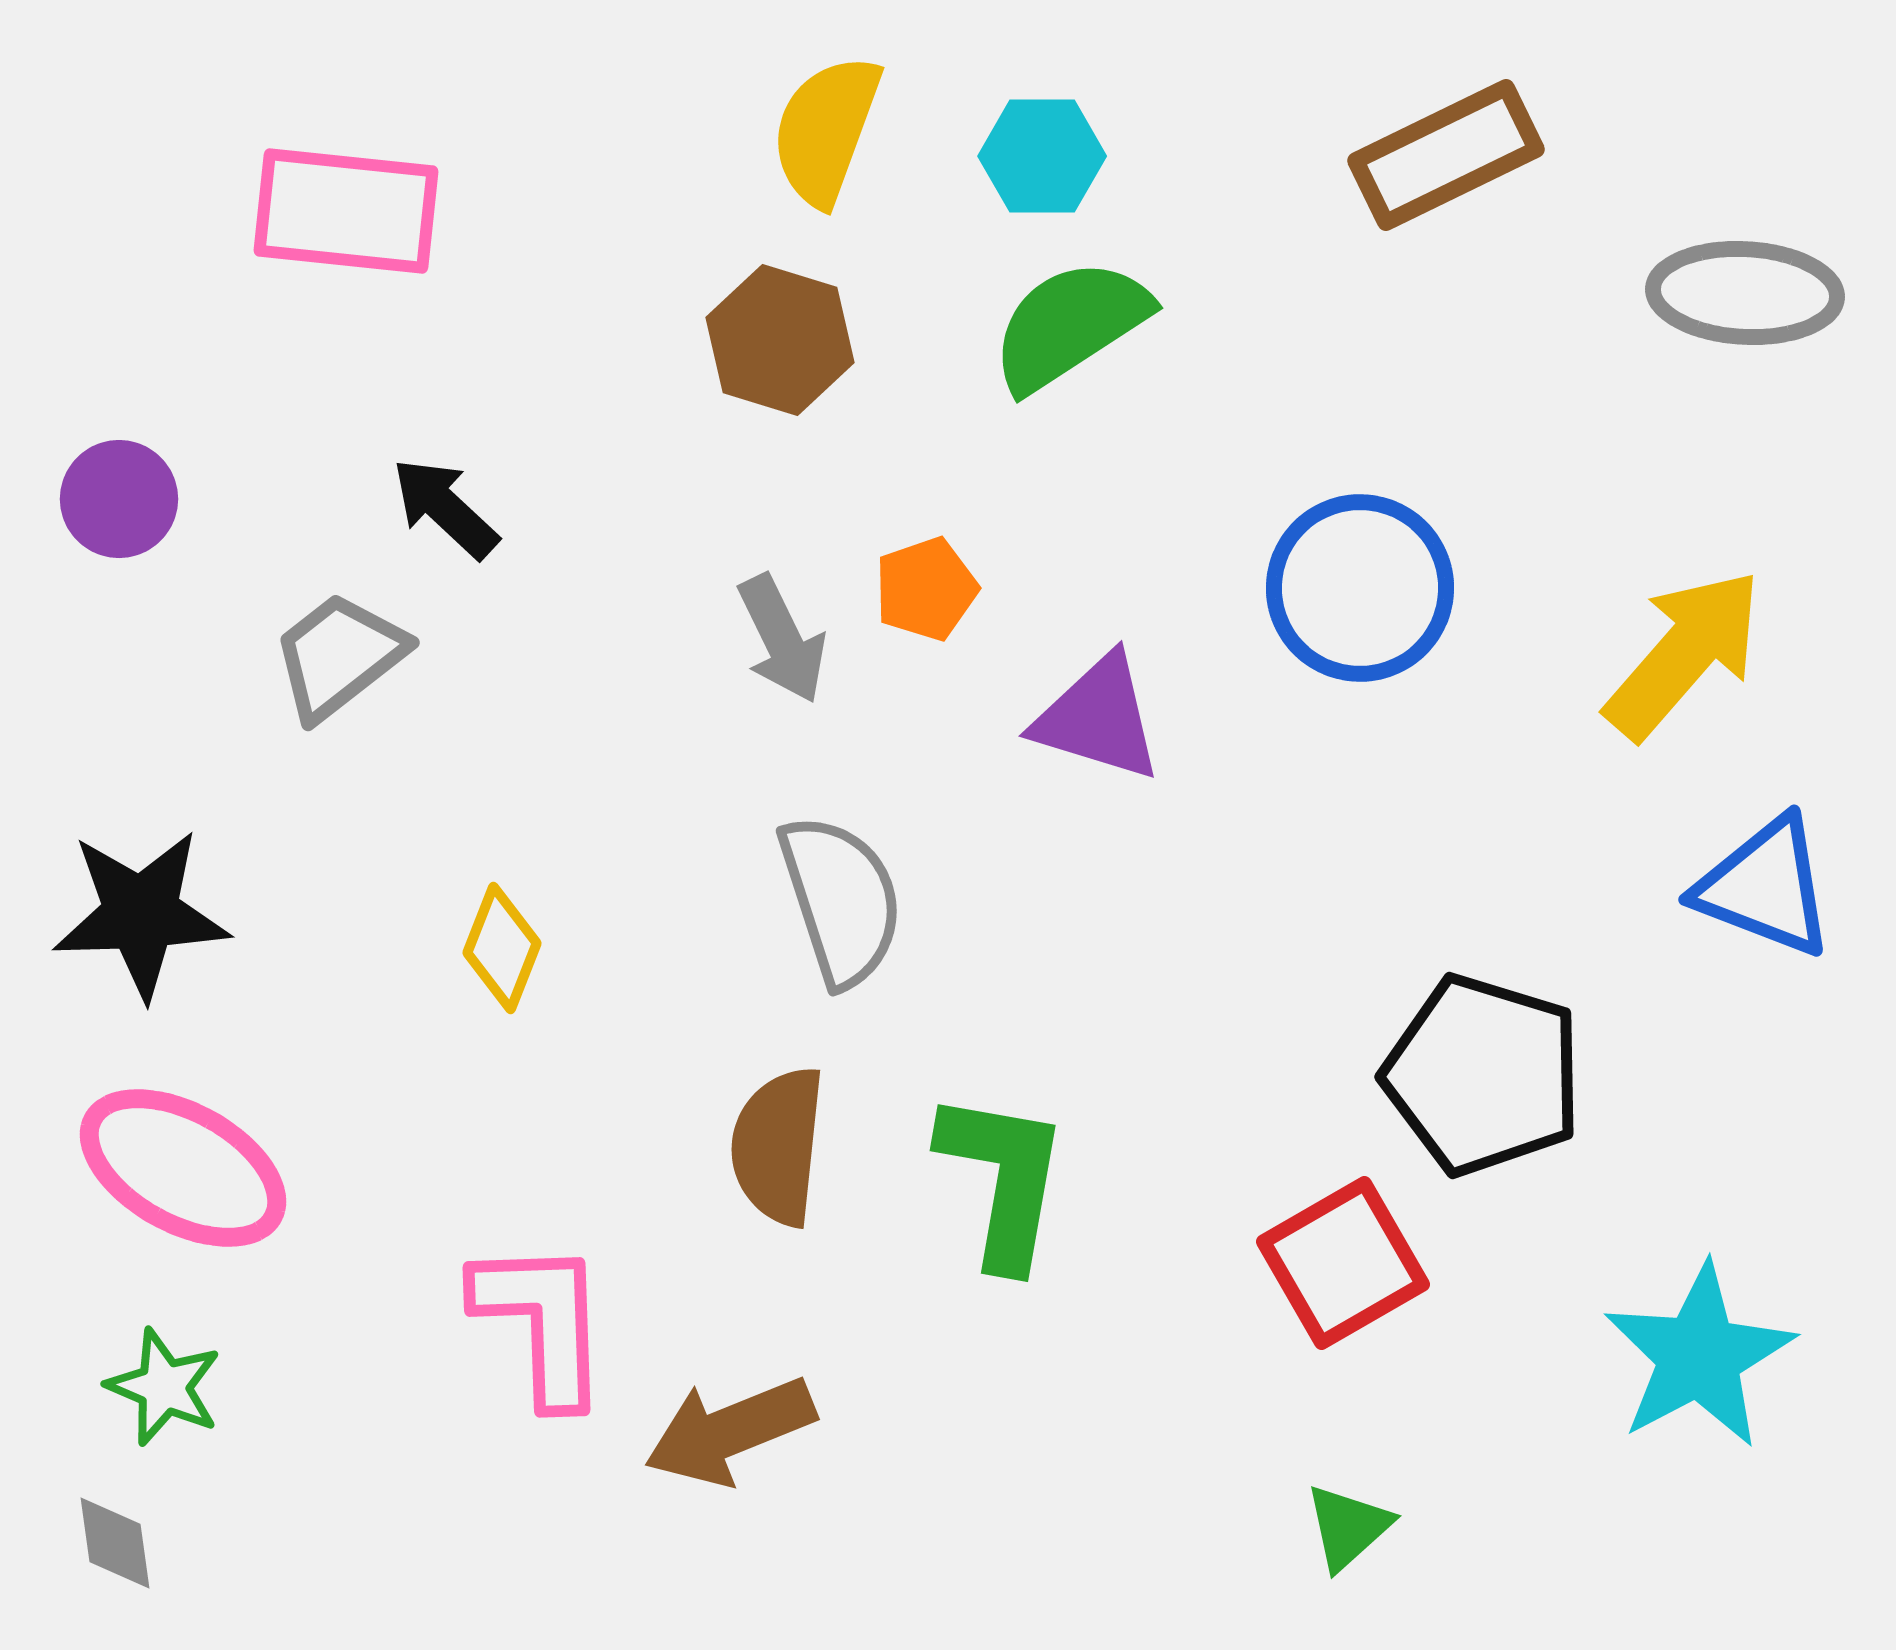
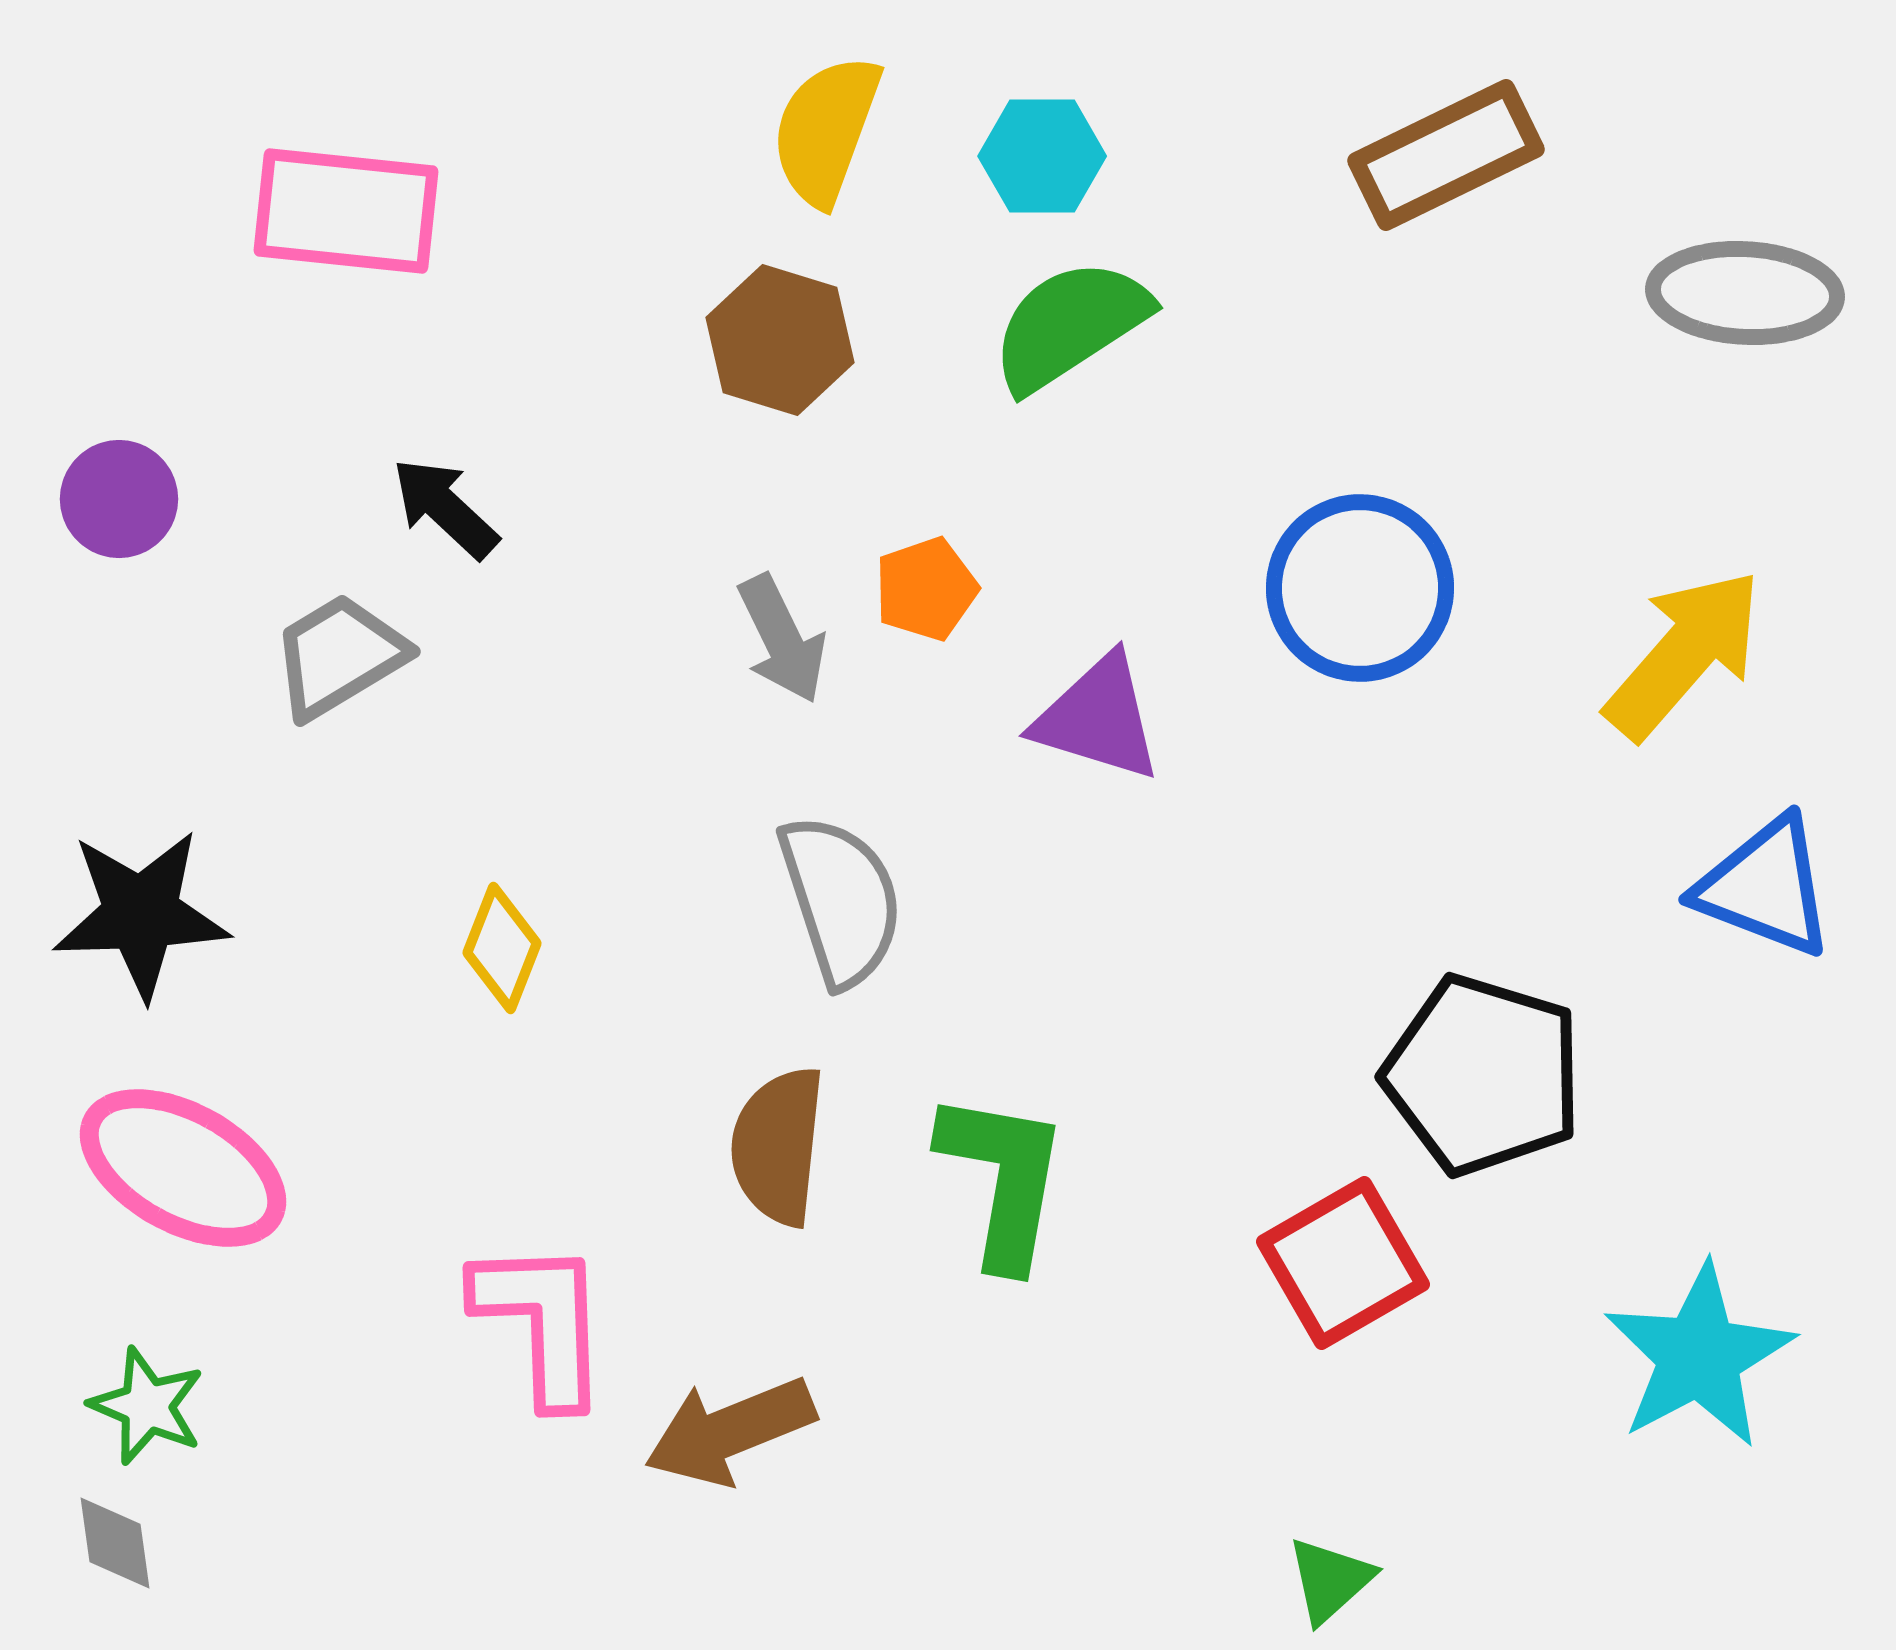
gray trapezoid: rotated 7 degrees clockwise
green star: moved 17 px left, 19 px down
green triangle: moved 18 px left, 53 px down
